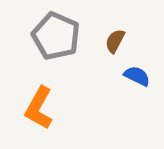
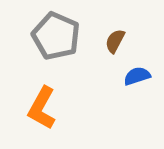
blue semicircle: rotated 44 degrees counterclockwise
orange L-shape: moved 3 px right
